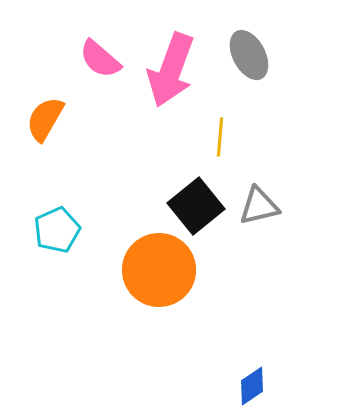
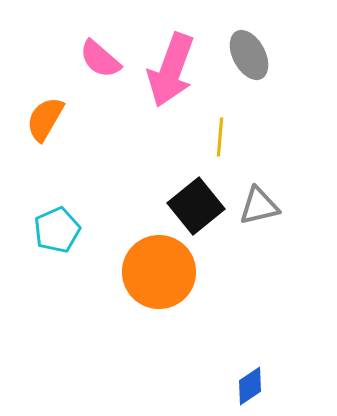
orange circle: moved 2 px down
blue diamond: moved 2 px left
